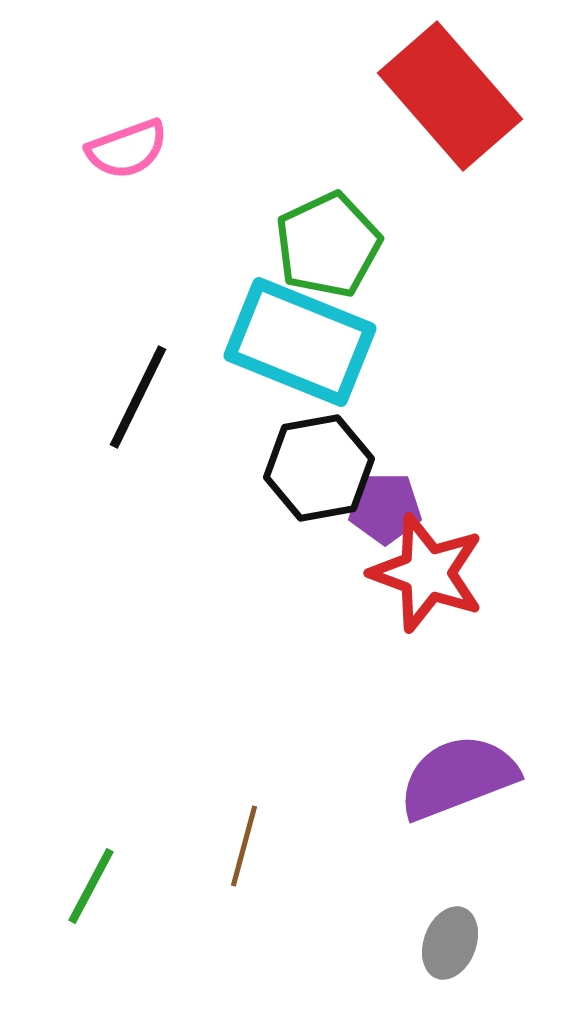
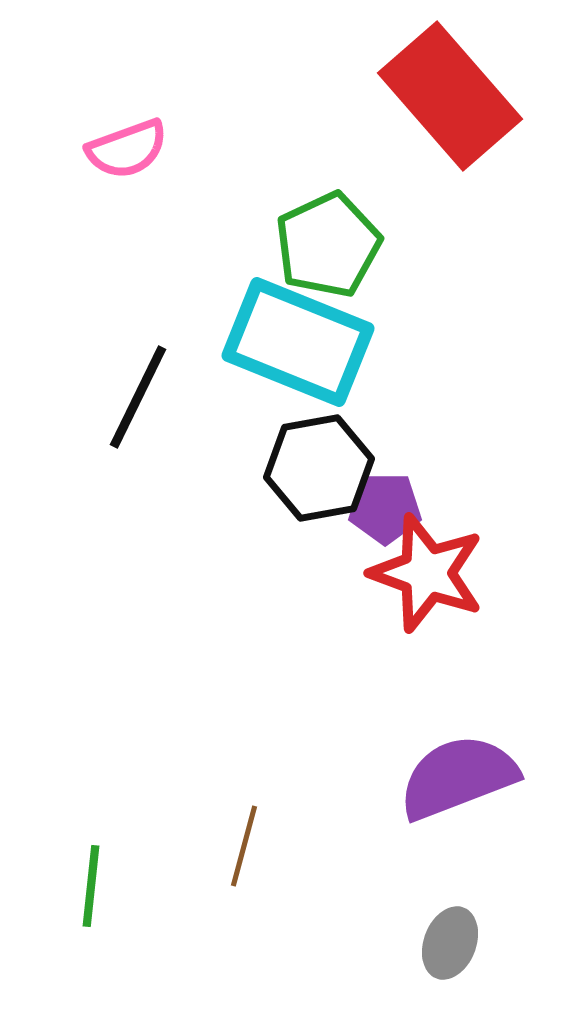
cyan rectangle: moved 2 px left
green line: rotated 22 degrees counterclockwise
